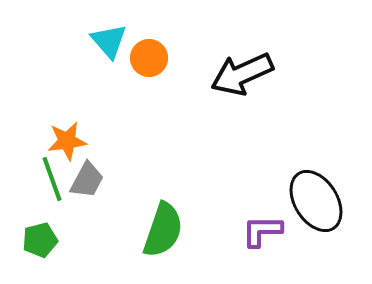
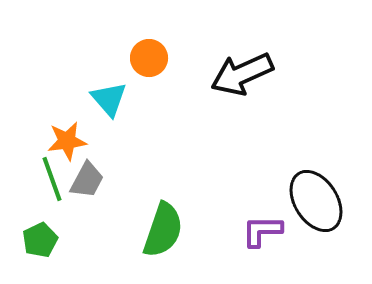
cyan triangle: moved 58 px down
green pentagon: rotated 12 degrees counterclockwise
